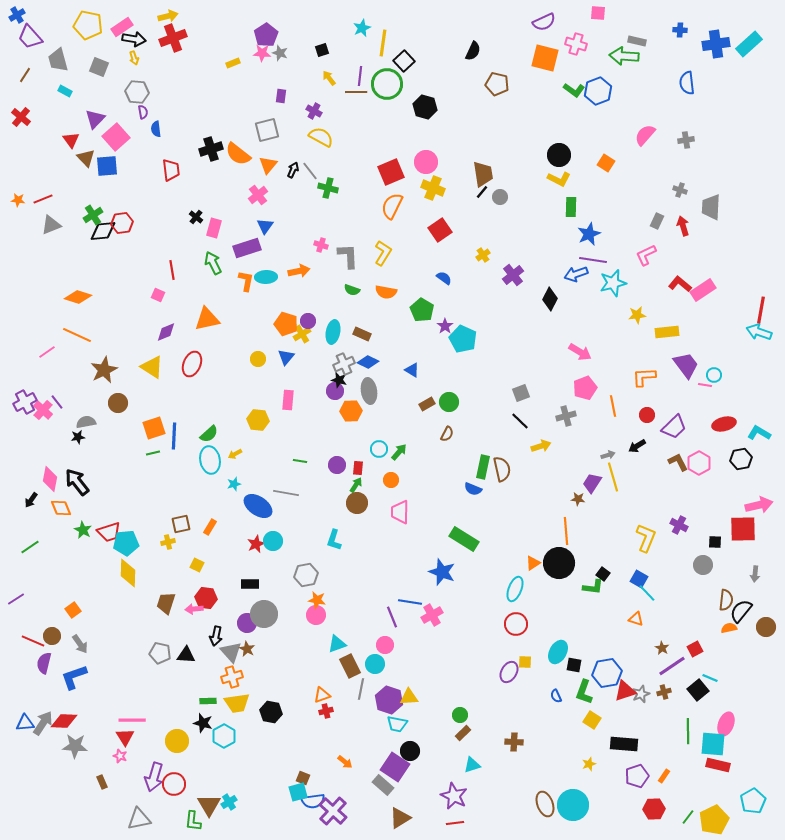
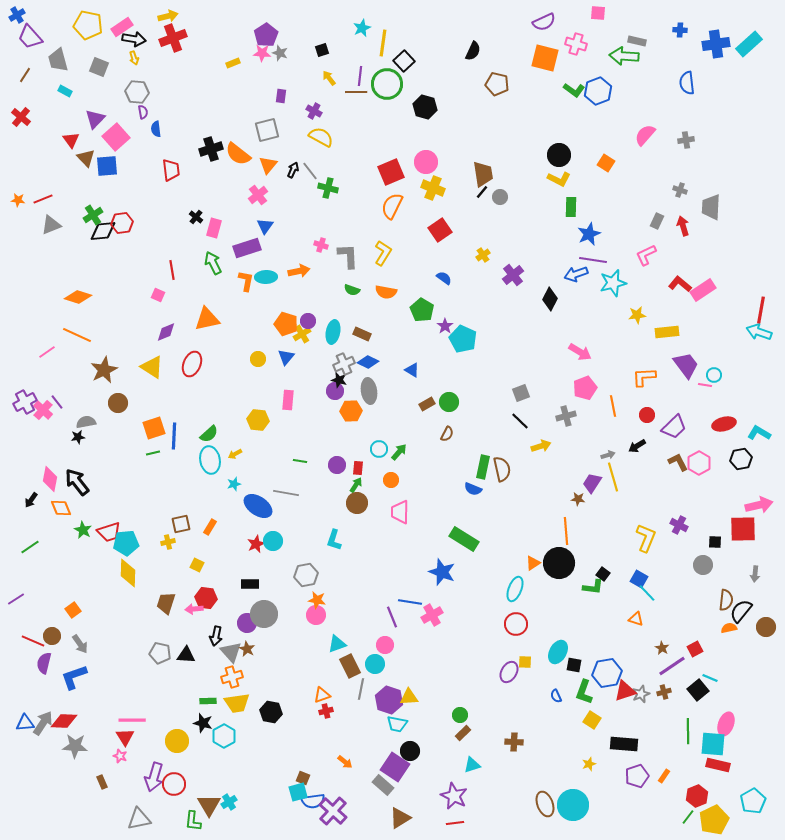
red hexagon at (654, 809): moved 43 px right, 13 px up; rotated 20 degrees counterclockwise
